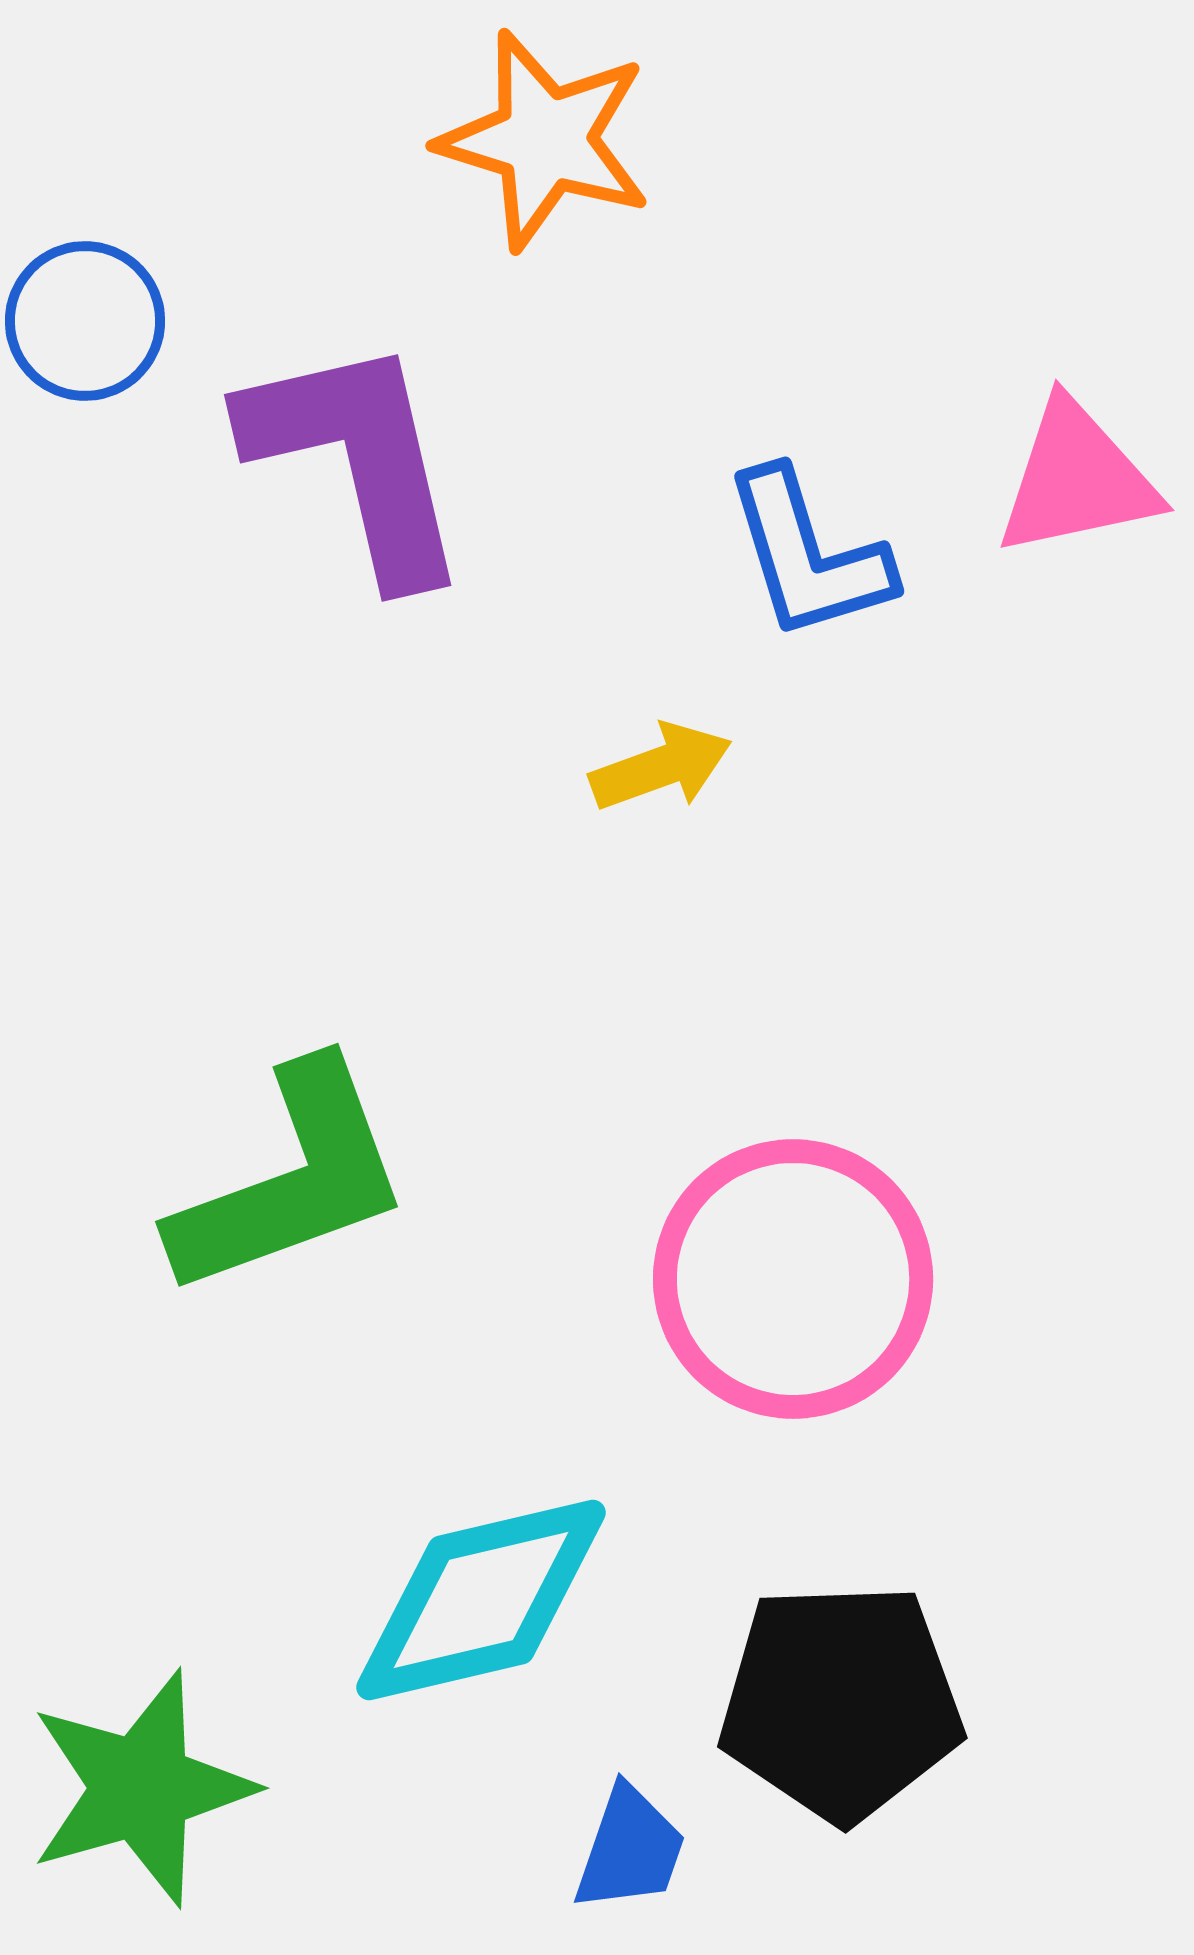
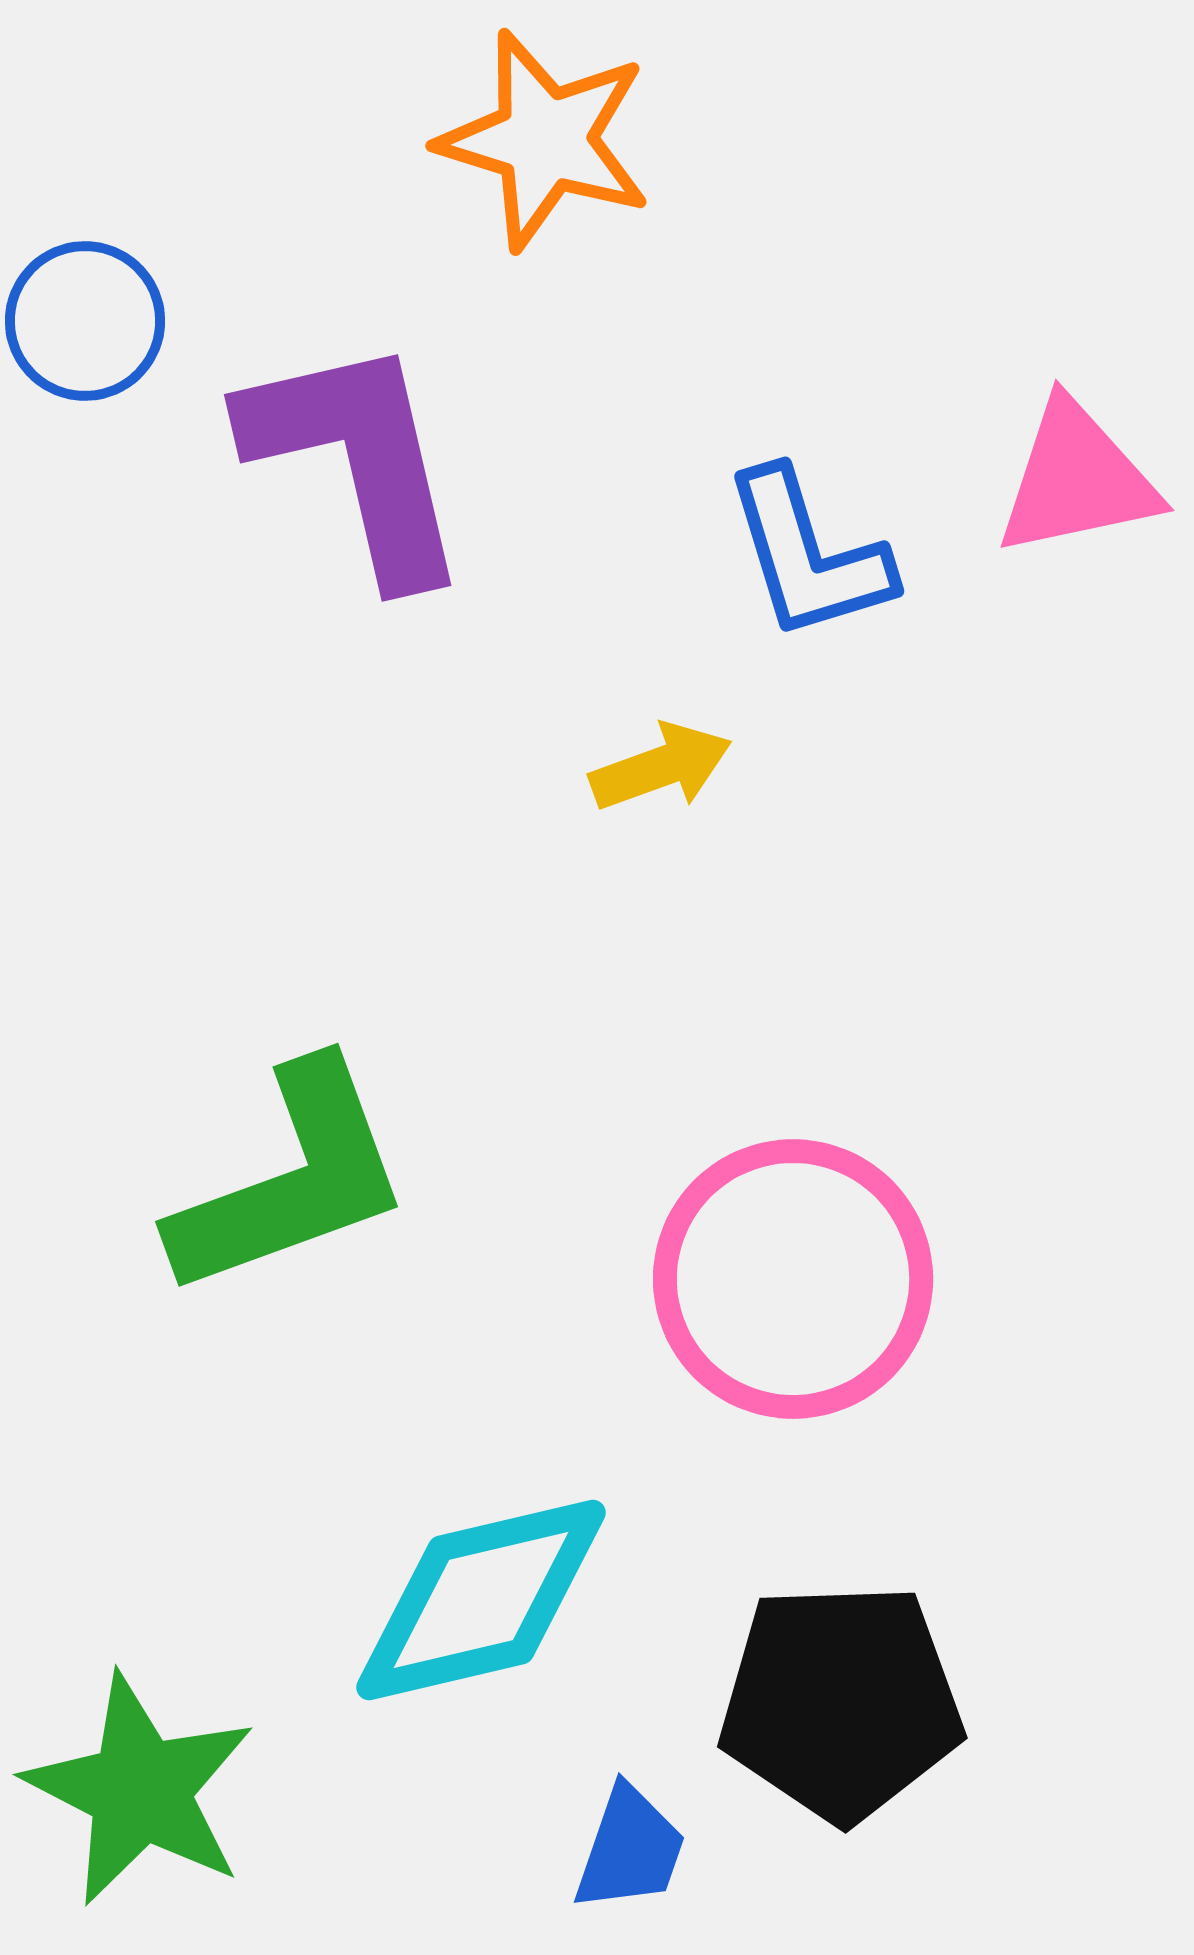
green star: moved 1 px left, 2 px down; rotated 29 degrees counterclockwise
